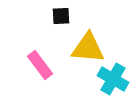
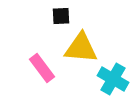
yellow triangle: moved 7 px left
pink rectangle: moved 2 px right, 3 px down
